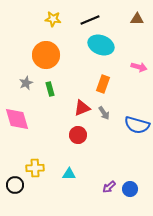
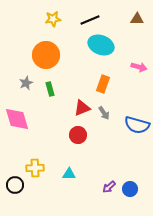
yellow star: rotated 14 degrees counterclockwise
